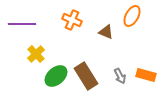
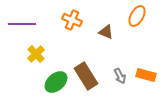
orange ellipse: moved 5 px right
green ellipse: moved 6 px down
